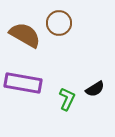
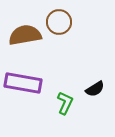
brown circle: moved 1 px up
brown semicircle: rotated 40 degrees counterclockwise
green L-shape: moved 2 px left, 4 px down
